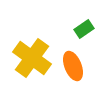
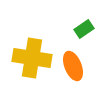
yellow cross: rotated 27 degrees counterclockwise
